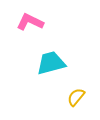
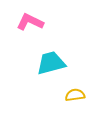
yellow semicircle: moved 1 px left, 2 px up; rotated 42 degrees clockwise
